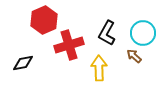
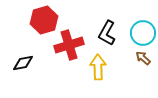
red hexagon: rotated 8 degrees clockwise
brown arrow: moved 9 px right, 2 px down
yellow arrow: moved 1 px left, 1 px up
